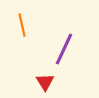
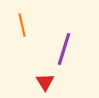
purple line: rotated 8 degrees counterclockwise
